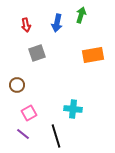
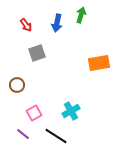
red arrow: rotated 24 degrees counterclockwise
orange rectangle: moved 6 px right, 8 px down
cyan cross: moved 2 px left, 2 px down; rotated 36 degrees counterclockwise
pink square: moved 5 px right
black line: rotated 40 degrees counterclockwise
